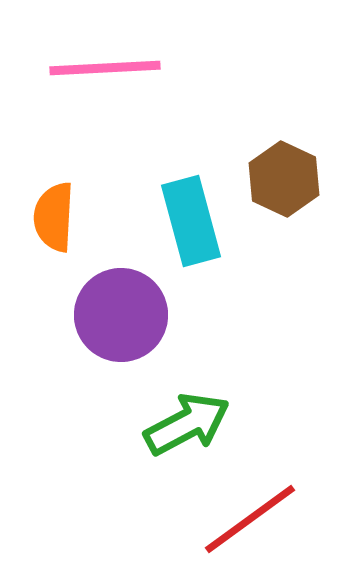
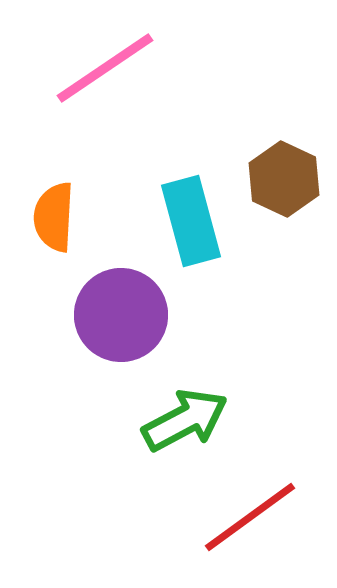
pink line: rotated 31 degrees counterclockwise
green arrow: moved 2 px left, 4 px up
red line: moved 2 px up
